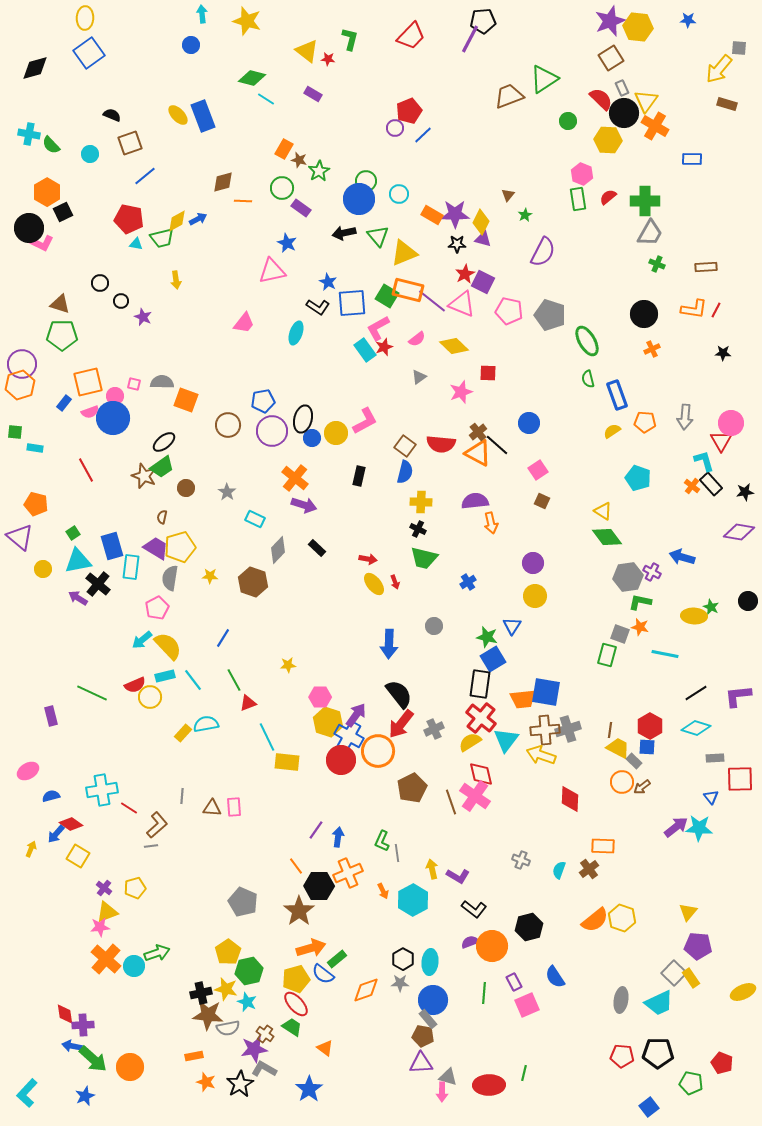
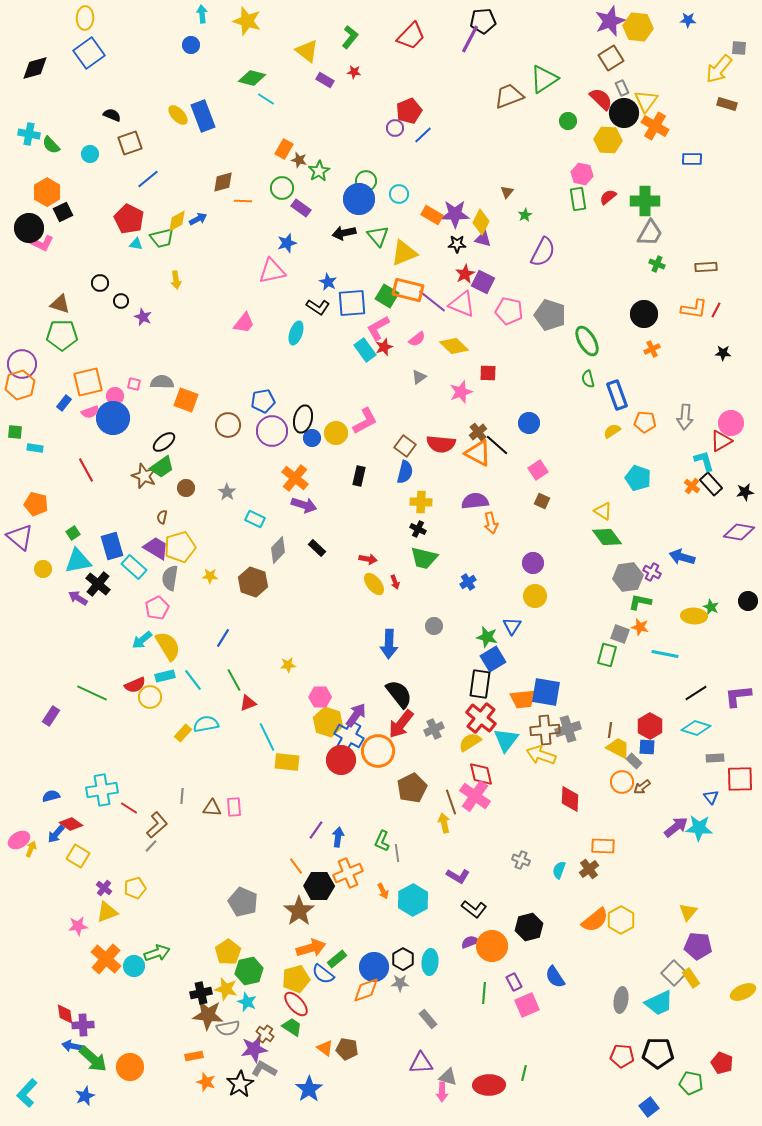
green L-shape at (350, 39): moved 2 px up; rotated 25 degrees clockwise
red star at (328, 59): moved 26 px right, 13 px down
purple rectangle at (313, 94): moved 12 px right, 14 px up
pink hexagon at (582, 174): rotated 10 degrees counterclockwise
blue line at (145, 176): moved 3 px right, 3 px down
brown triangle at (508, 195): moved 1 px left, 3 px up
red pentagon at (129, 219): rotated 16 degrees clockwise
blue star at (287, 243): rotated 30 degrees clockwise
red triangle at (721, 441): rotated 30 degrees clockwise
cyan rectangle at (131, 567): moved 3 px right; rotated 55 degrees counterclockwise
yellow semicircle at (168, 646): rotated 12 degrees clockwise
purple rectangle at (51, 716): rotated 48 degrees clockwise
pink ellipse at (28, 771): moved 9 px left, 69 px down
gray line at (151, 846): rotated 40 degrees counterclockwise
yellow arrow at (432, 869): moved 12 px right, 46 px up
yellow hexagon at (622, 918): moved 1 px left, 2 px down; rotated 12 degrees clockwise
pink star at (100, 927): moved 22 px left, 1 px up
blue circle at (433, 1000): moved 59 px left, 33 px up
brown pentagon at (423, 1036): moved 76 px left, 13 px down
